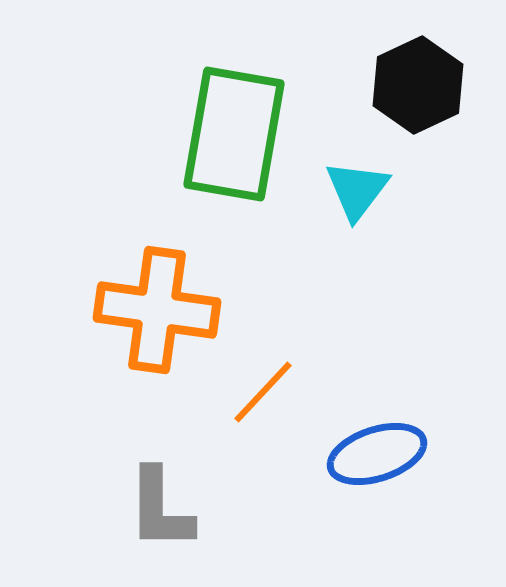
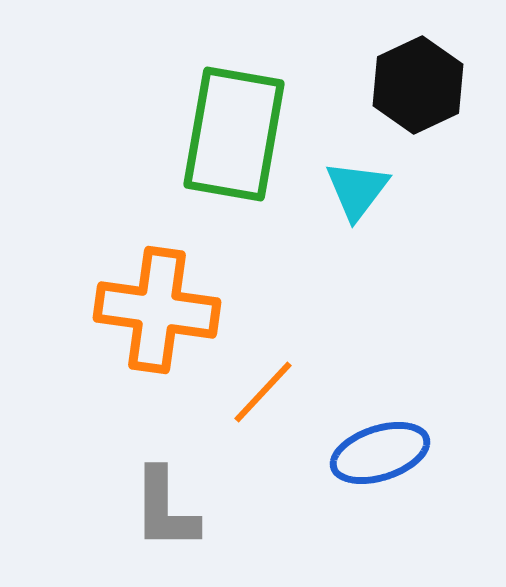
blue ellipse: moved 3 px right, 1 px up
gray L-shape: moved 5 px right
